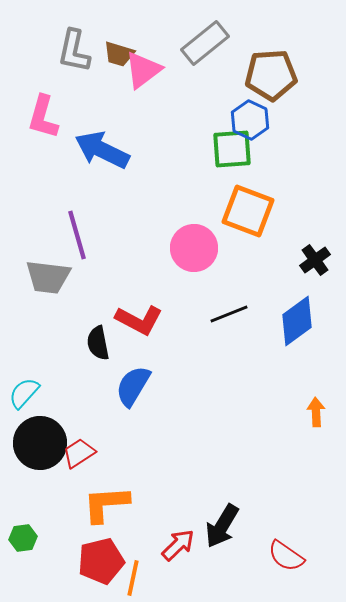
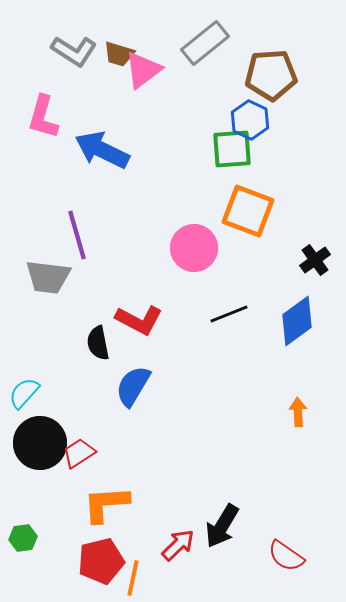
gray L-shape: rotated 69 degrees counterclockwise
orange arrow: moved 18 px left
